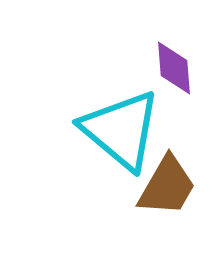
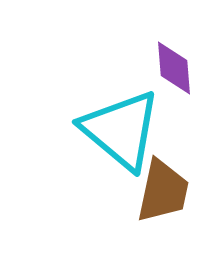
brown trapezoid: moved 4 px left, 5 px down; rotated 18 degrees counterclockwise
